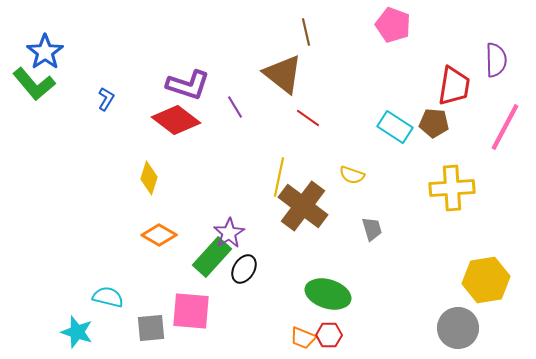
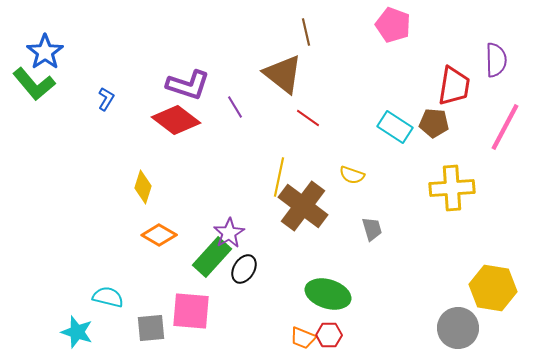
yellow diamond: moved 6 px left, 9 px down
yellow hexagon: moved 7 px right, 8 px down; rotated 18 degrees clockwise
